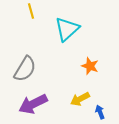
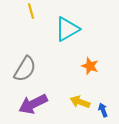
cyan triangle: rotated 12 degrees clockwise
yellow arrow: moved 3 px down; rotated 48 degrees clockwise
blue arrow: moved 3 px right, 2 px up
